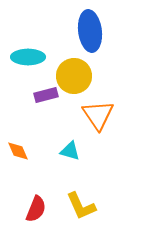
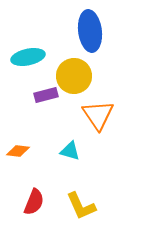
cyan ellipse: rotated 12 degrees counterclockwise
orange diamond: rotated 60 degrees counterclockwise
red semicircle: moved 2 px left, 7 px up
